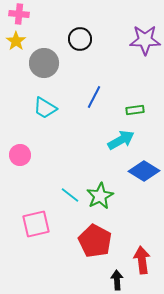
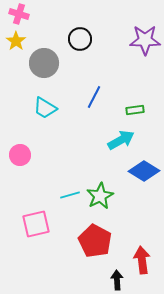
pink cross: rotated 12 degrees clockwise
cyan line: rotated 54 degrees counterclockwise
